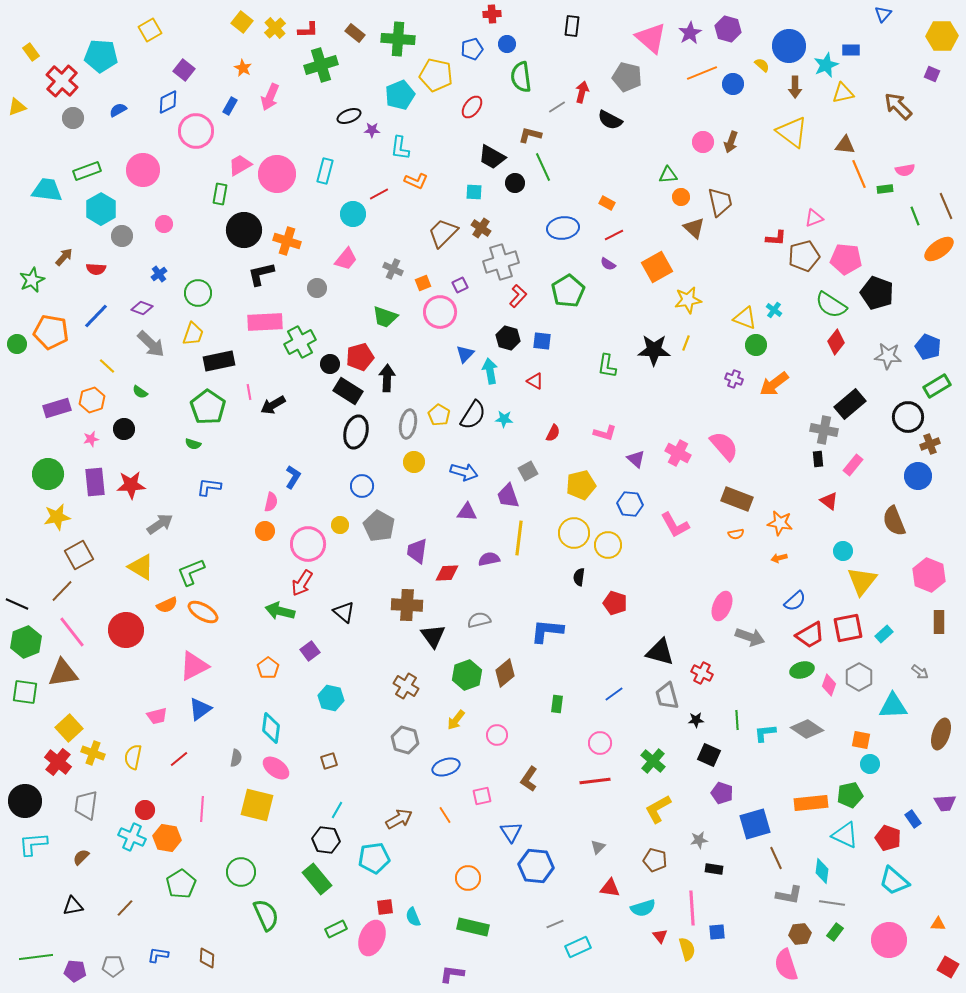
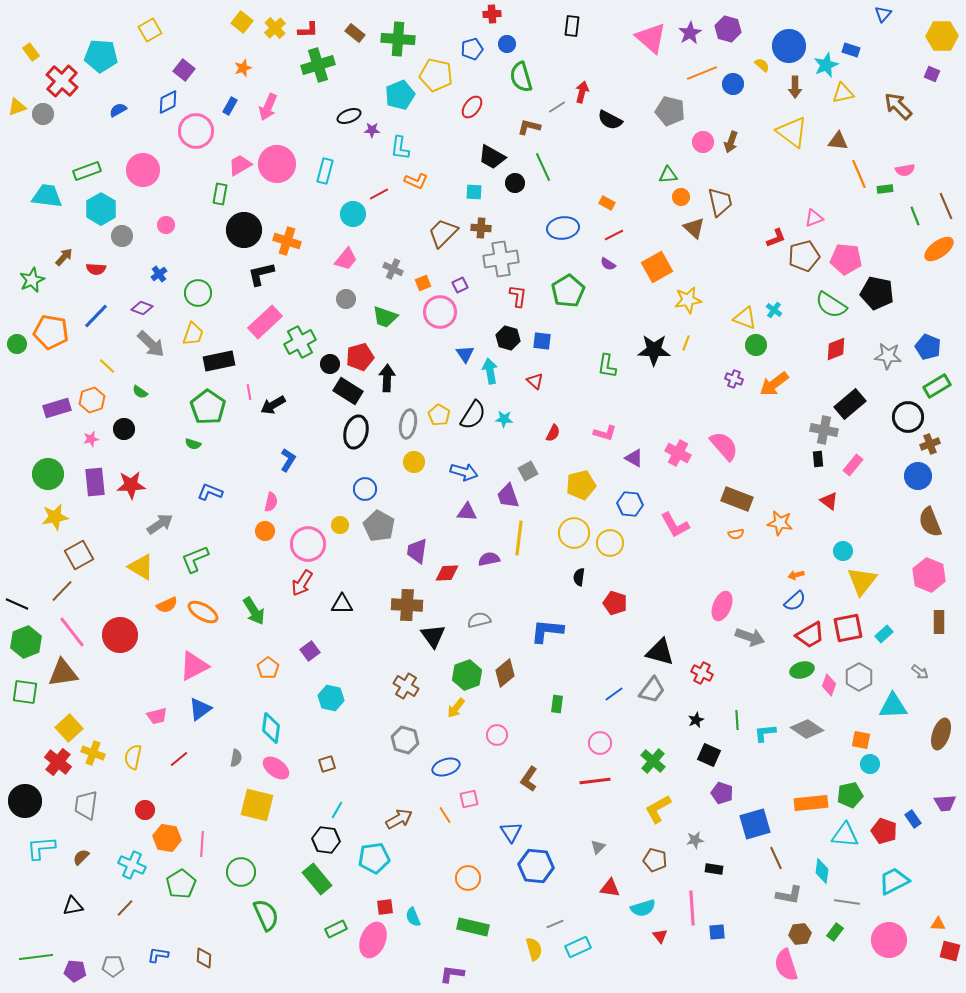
blue rectangle at (851, 50): rotated 18 degrees clockwise
green cross at (321, 65): moved 3 px left
orange star at (243, 68): rotated 24 degrees clockwise
green semicircle at (521, 77): rotated 8 degrees counterclockwise
gray pentagon at (627, 77): moved 43 px right, 34 px down
pink arrow at (270, 97): moved 2 px left, 10 px down
gray circle at (73, 118): moved 30 px left, 4 px up
brown L-shape at (530, 135): moved 1 px left, 8 px up
brown triangle at (845, 145): moved 7 px left, 4 px up
pink circle at (277, 174): moved 10 px up
cyan trapezoid at (47, 190): moved 6 px down
pink circle at (164, 224): moved 2 px right, 1 px down
brown cross at (481, 228): rotated 30 degrees counterclockwise
red L-shape at (776, 238): rotated 25 degrees counterclockwise
gray cross at (501, 262): moved 3 px up; rotated 8 degrees clockwise
gray circle at (317, 288): moved 29 px right, 11 px down
black pentagon at (877, 293): rotated 8 degrees counterclockwise
red L-shape at (518, 296): rotated 35 degrees counterclockwise
pink rectangle at (265, 322): rotated 40 degrees counterclockwise
red diamond at (836, 342): moved 7 px down; rotated 30 degrees clockwise
blue triangle at (465, 354): rotated 18 degrees counterclockwise
red triangle at (535, 381): rotated 12 degrees clockwise
purple triangle at (636, 459): moved 2 px left, 1 px up; rotated 12 degrees counterclockwise
blue L-shape at (293, 477): moved 5 px left, 17 px up
blue circle at (362, 486): moved 3 px right, 3 px down
blue L-shape at (209, 487): moved 1 px right, 5 px down; rotated 15 degrees clockwise
yellow star at (57, 517): moved 2 px left
brown semicircle at (894, 521): moved 36 px right, 1 px down
yellow circle at (608, 545): moved 2 px right, 2 px up
orange arrow at (779, 558): moved 17 px right, 17 px down
green L-shape at (191, 572): moved 4 px right, 13 px up
green arrow at (280, 611): moved 26 px left; rotated 136 degrees counterclockwise
black triangle at (344, 612): moved 2 px left, 8 px up; rotated 40 degrees counterclockwise
red circle at (126, 630): moved 6 px left, 5 px down
gray trapezoid at (667, 696): moved 15 px left, 6 px up; rotated 128 degrees counterclockwise
yellow arrow at (456, 720): moved 12 px up
black star at (696, 720): rotated 21 degrees counterclockwise
brown square at (329, 761): moved 2 px left, 3 px down
pink square at (482, 796): moved 13 px left, 3 px down
pink line at (202, 809): moved 35 px down
cyan triangle at (845, 835): rotated 20 degrees counterclockwise
cyan cross at (132, 837): moved 28 px down
red pentagon at (888, 838): moved 4 px left, 7 px up
gray star at (699, 840): moved 4 px left
cyan L-shape at (33, 844): moved 8 px right, 4 px down
cyan trapezoid at (894, 881): rotated 112 degrees clockwise
gray line at (832, 903): moved 15 px right, 1 px up
pink ellipse at (372, 938): moved 1 px right, 2 px down
yellow semicircle at (687, 949): moved 153 px left
brown diamond at (207, 958): moved 3 px left
red square at (948, 967): moved 2 px right, 16 px up; rotated 15 degrees counterclockwise
